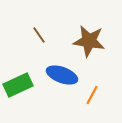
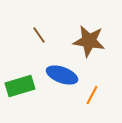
green rectangle: moved 2 px right, 1 px down; rotated 8 degrees clockwise
